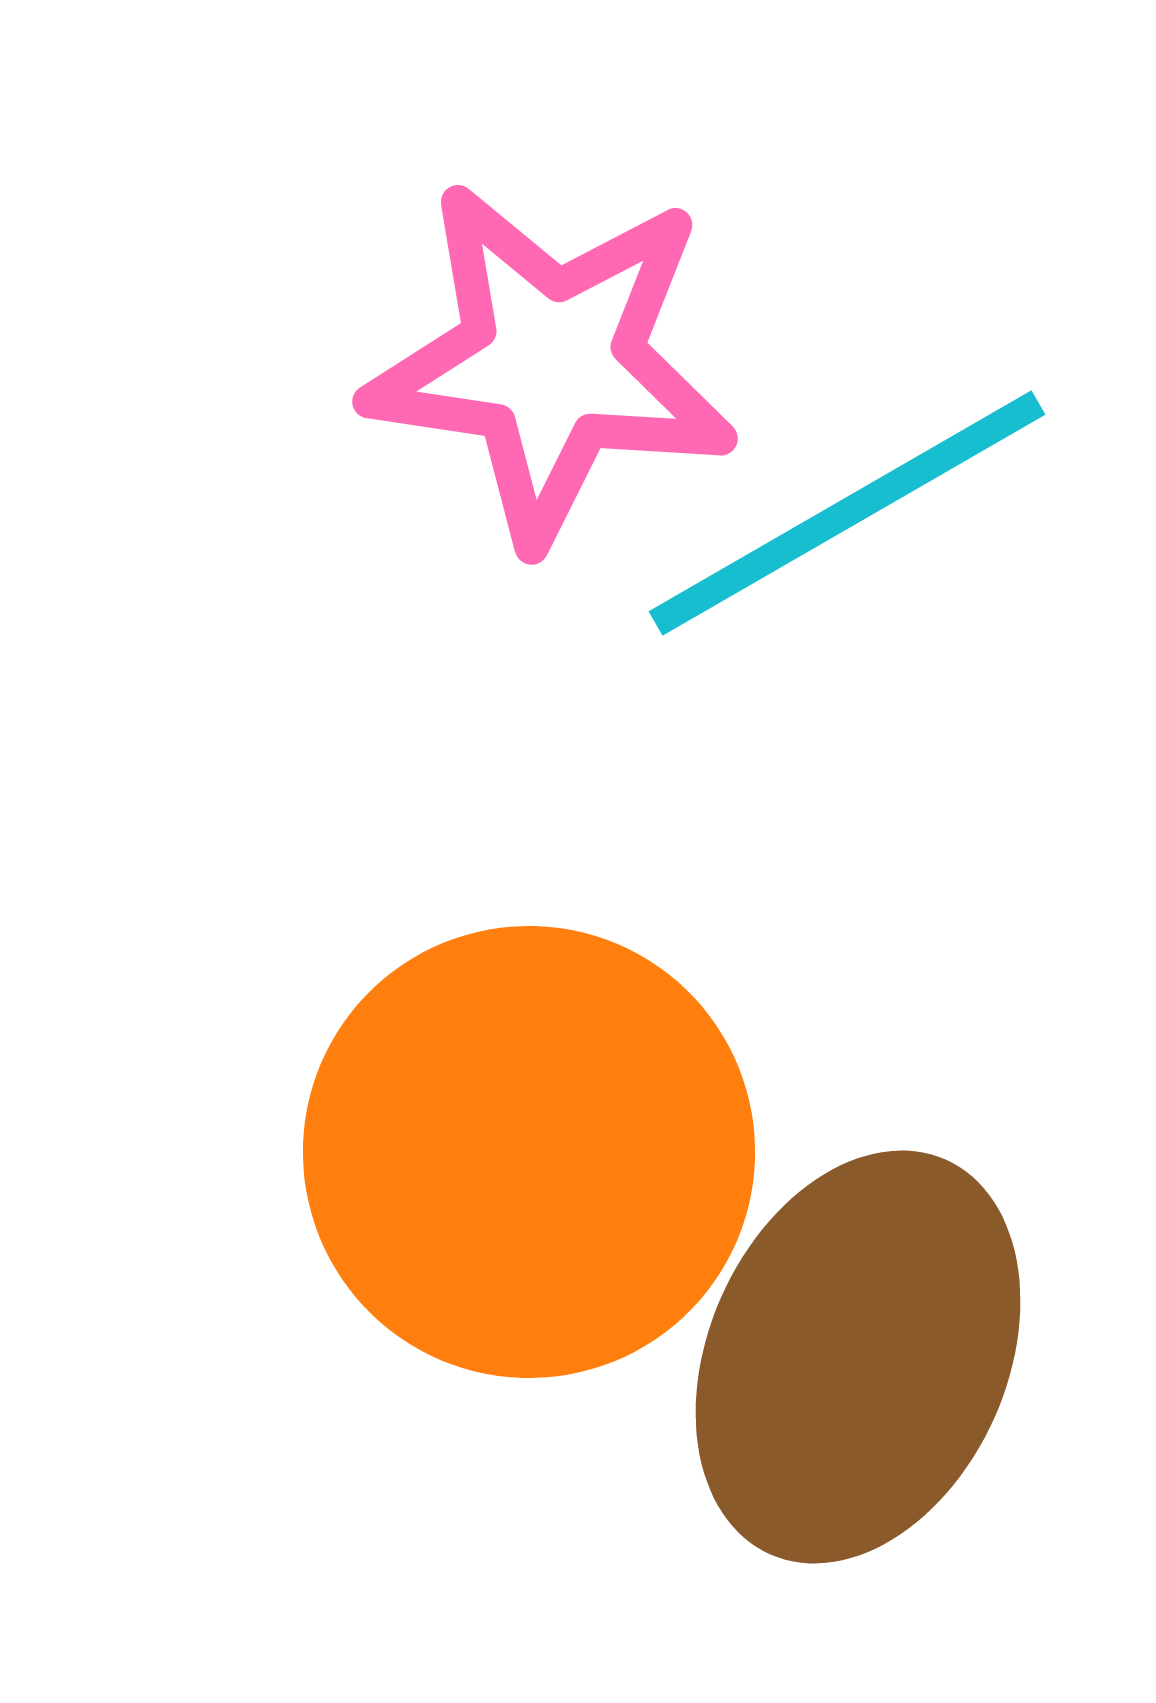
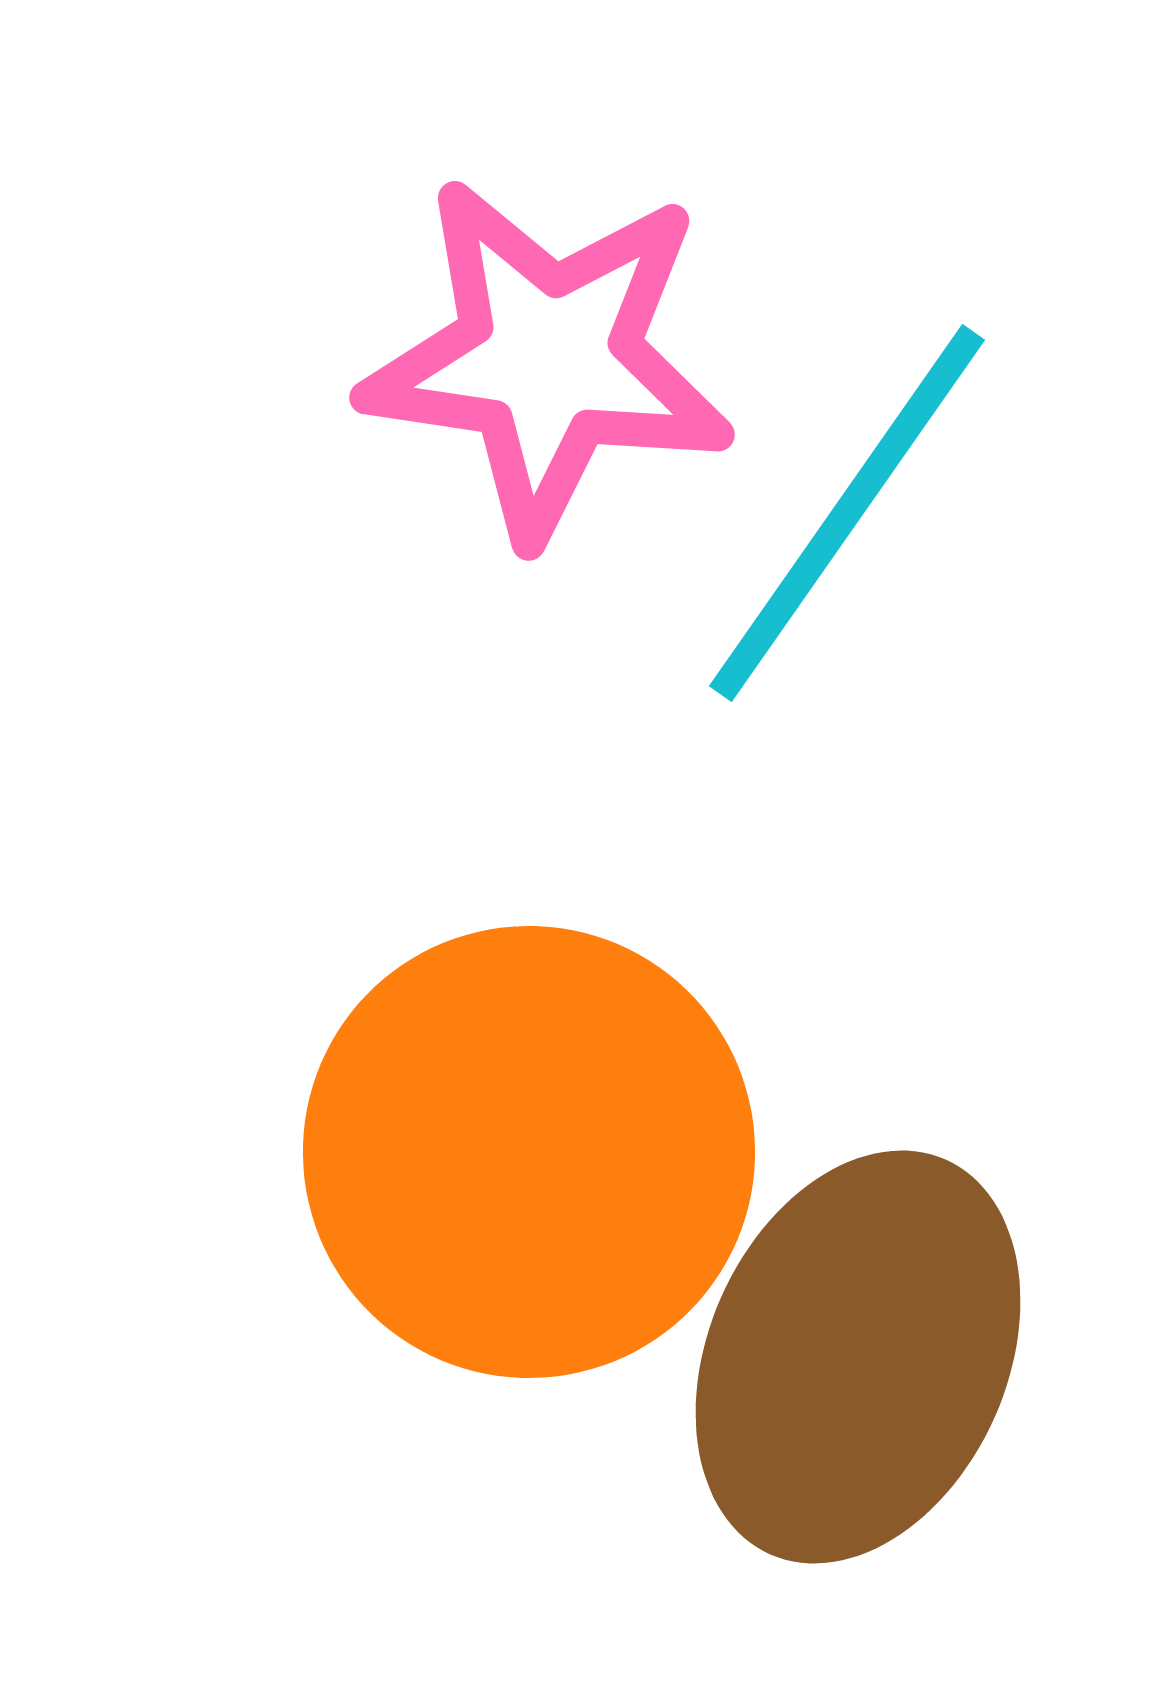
pink star: moved 3 px left, 4 px up
cyan line: rotated 25 degrees counterclockwise
